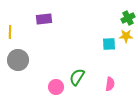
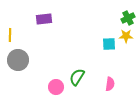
yellow line: moved 3 px down
